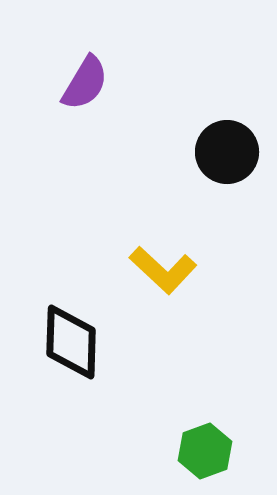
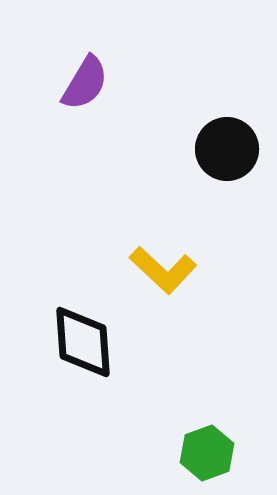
black circle: moved 3 px up
black diamond: moved 12 px right; rotated 6 degrees counterclockwise
green hexagon: moved 2 px right, 2 px down
